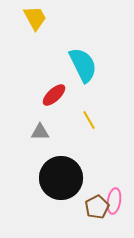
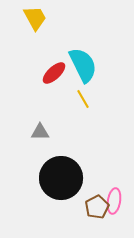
red ellipse: moved 22 px up
yellow line: moved 6 px left, 21 px up
